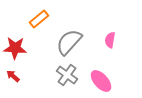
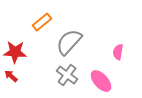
orange rectangle: moved 3 px right, 3 px down
pink semicircle: moved 8 px right, 12 px down
red star: moved 4 px down
red arrow: moved 2 px left
